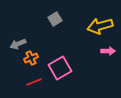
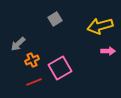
gray arrow: rotated 21 degrees counterclockwise
orange cross: moved 1 px right, 2 px down
